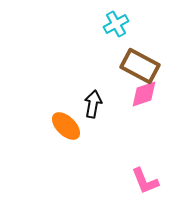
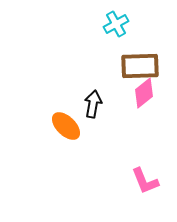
brown rectangle: rotated 30 degrees counterclockwise
pink diamond: moved 1 px up; rotated 20 degrees counterclockwise
